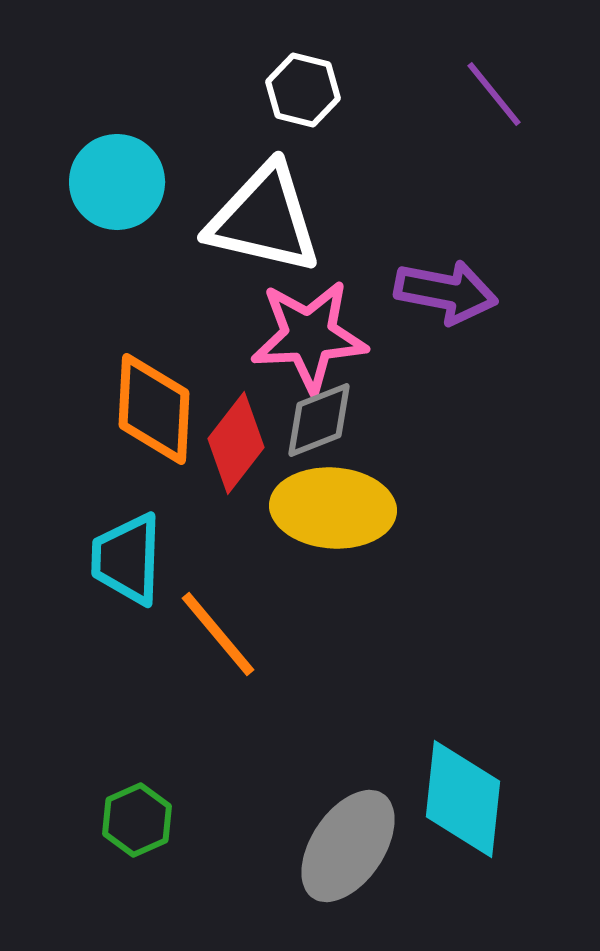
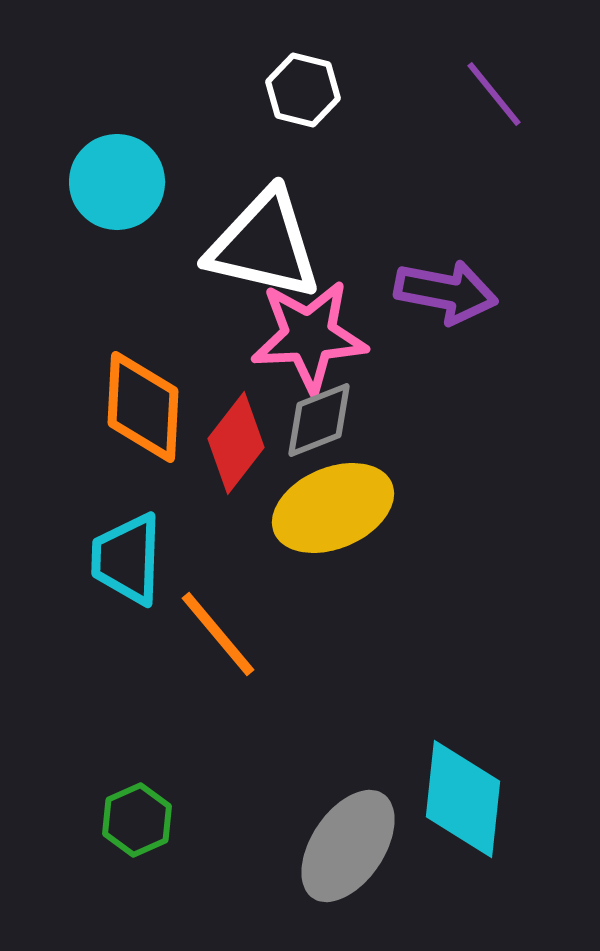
white triangle: moved 26 px down
orange diamond: moved 11 px left, 2 px up
yellow ellipse: rotated 27 degrees counterclockwise
